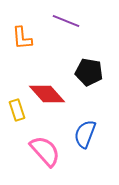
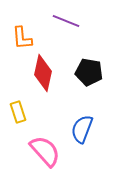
red diamond: moved 4 px left, 21 px up; rotated 54 degrees clockwise
yellow rectangle: moved 1 px right, 2 px down
blue semicircle: moved 3 px left, 5 px up
